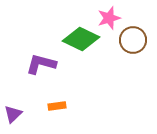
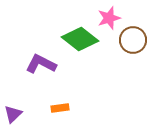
green diamond: moved 1 px left; rotated 12 degrees clockwise
purple L-shape: rotated 12 degrees clockwise
orange rectangle: moved 3 px right, 2 px down
